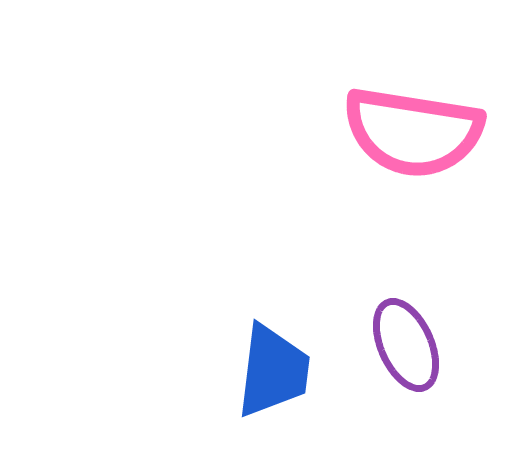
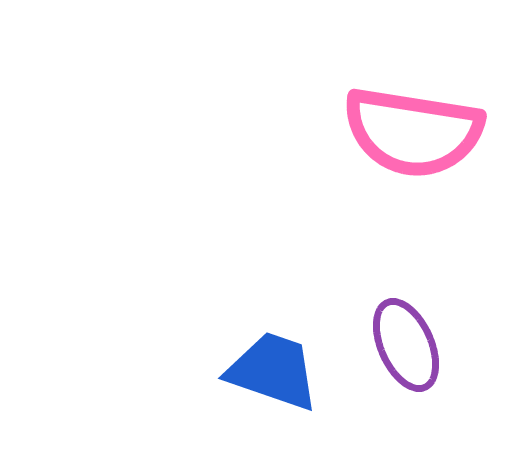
blue trapezoid: rotated 78 degrees counterclockwise
